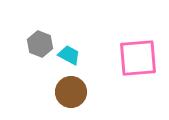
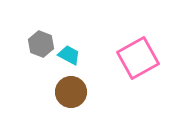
gray hexagon: moved 1 px right
pink square: rotated 24 degrees counterclockwise
